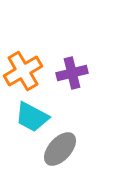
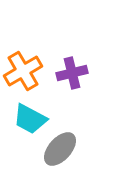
cyan trapezoid: moved 2 px left, 2 px down
